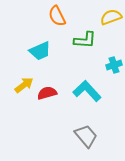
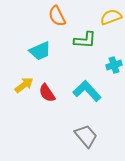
red semicircle: rotated 108 degrees counterclockwise
